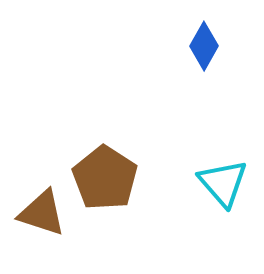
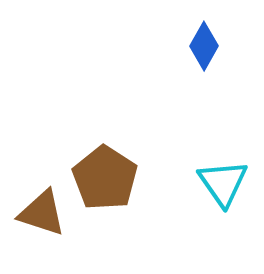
cyan triangle: rotated 6 degrees clockwise
